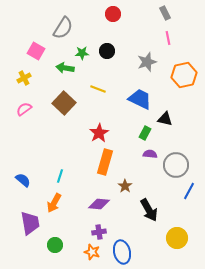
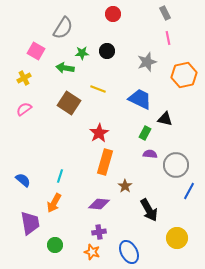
brown square: moved 5 px right; rotated 10 degrees counterclockwise
blue ellipse: moved 7 px right; rotated 15 degrees counterclockwise
